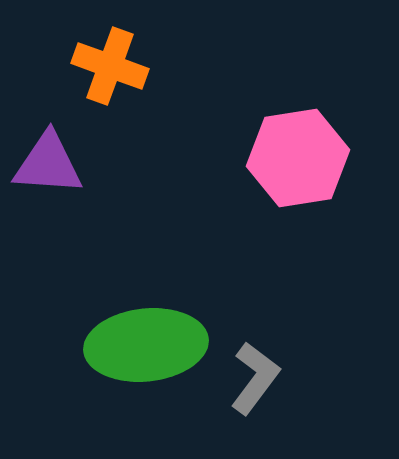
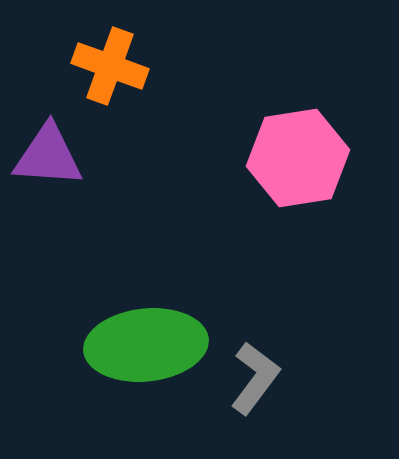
purple triangle: moved 8 px up
